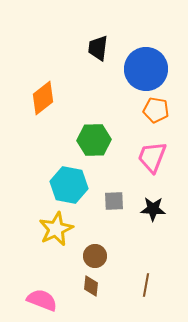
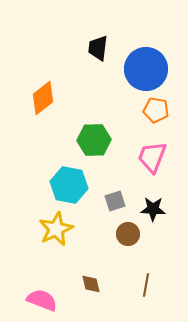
gray square: moved 1 px right; rotated 15 degrees counterclockwise
brown circle: moved 33 px right, 22 px up
brown diamond: moved 2 px up; rotated 20 degrees counterclockwise
